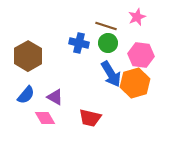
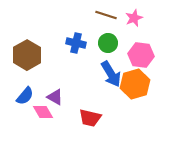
pink star: moved 3 px left, 1 px down
brown line: moved 11 px up
blue cross: moved 3 px left
brown hexagon: moved 1 px left, 1 px up
orange hexagon: moved 1 px down
blue semicircle: moved 1 px left, 1 px down
pink diamond: moved 2 px left, 6 px up
